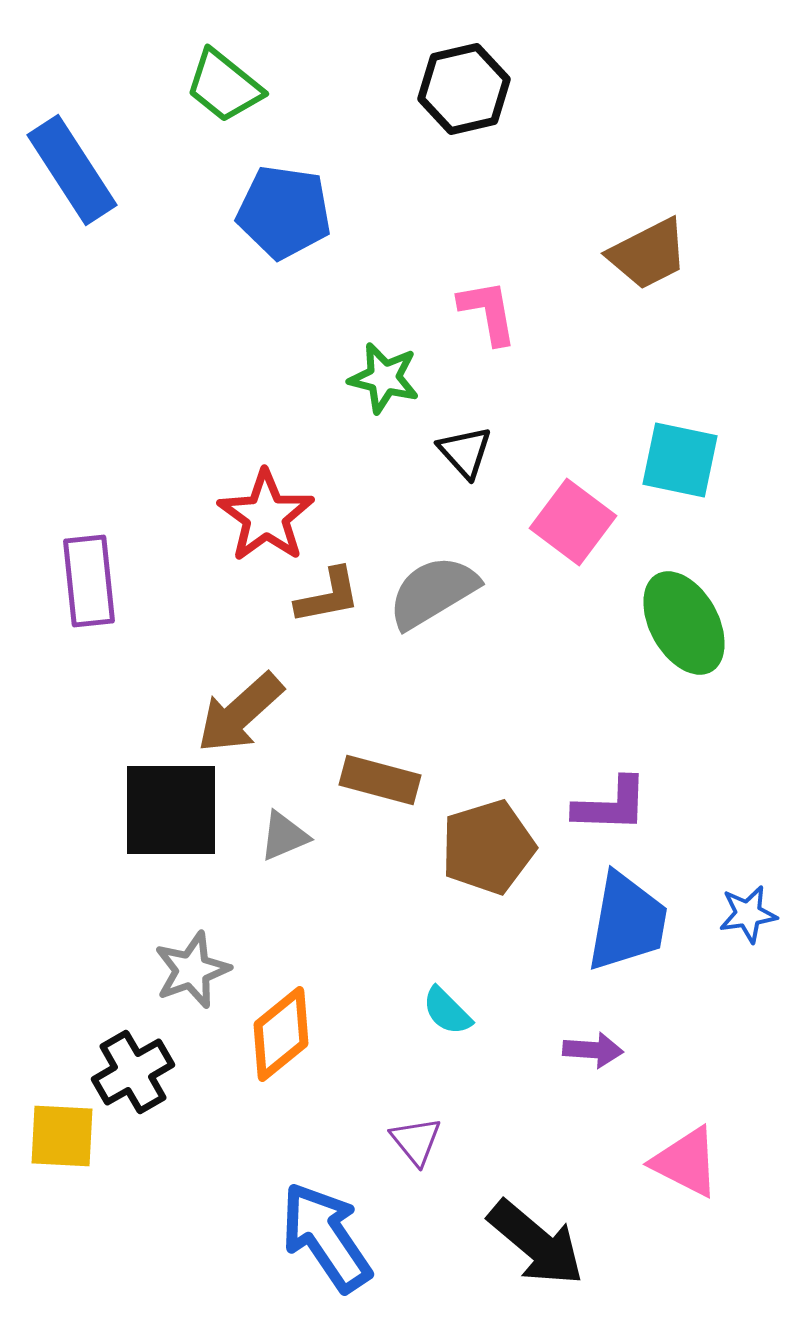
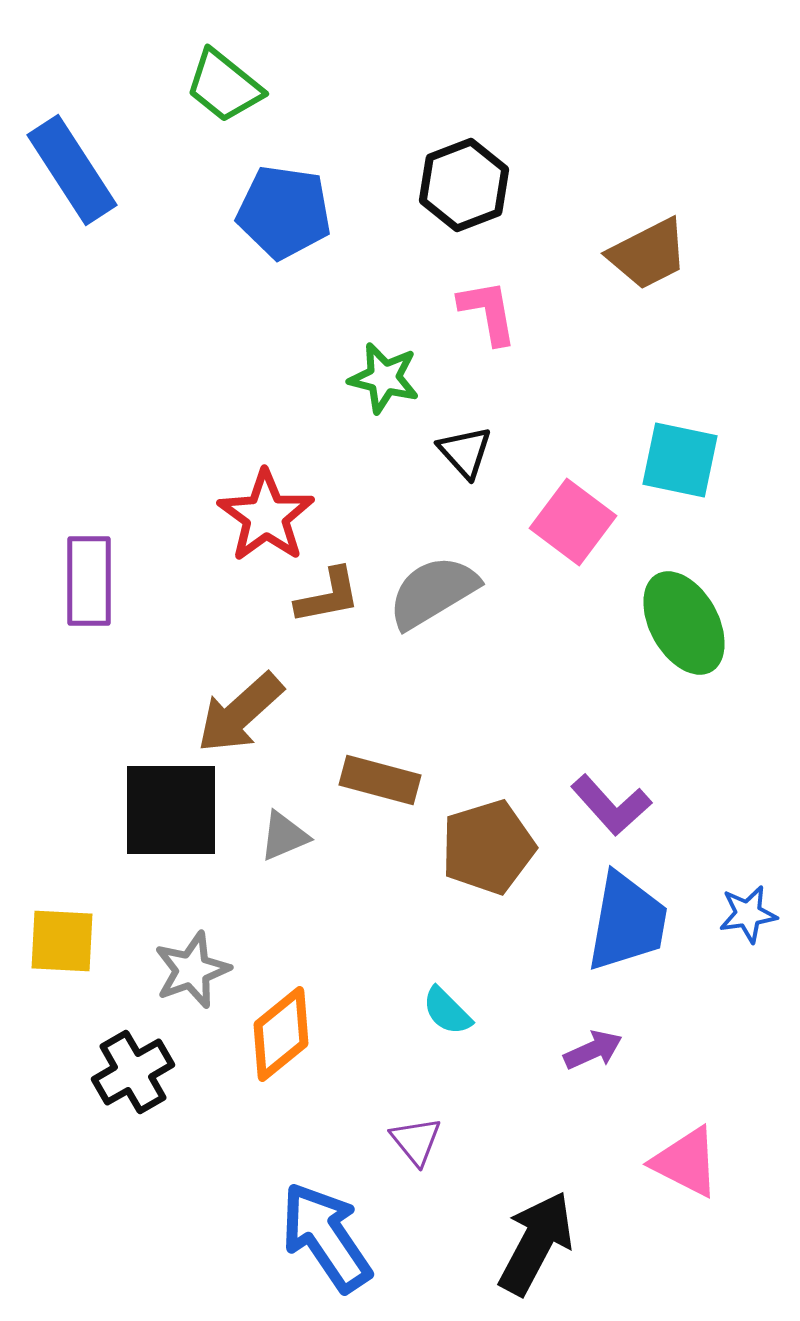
black hexagon: moved 96 px down; rotated 8 degrees counterclockwise
purple rectangle: rotated 6 degrees clockwise
purple L-shape: rotated 46 degrees clockwise
purple arrow: rotated 28 degrees counterclockwise
yellow square: moved 195 px up
black arrow: rotated 102 degrees counterclockwise
